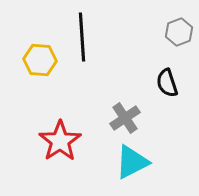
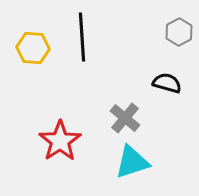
gray hexagon: rotated 8 degrees counterclockwise
yellow hexagon: moved 7 px left, 12 px up
black semicircle: rotated 124 degrees clockwise
gray cross: rotated 16 degrees counterclockwise
cyan triangle: rotated 9 degrees clockwise
